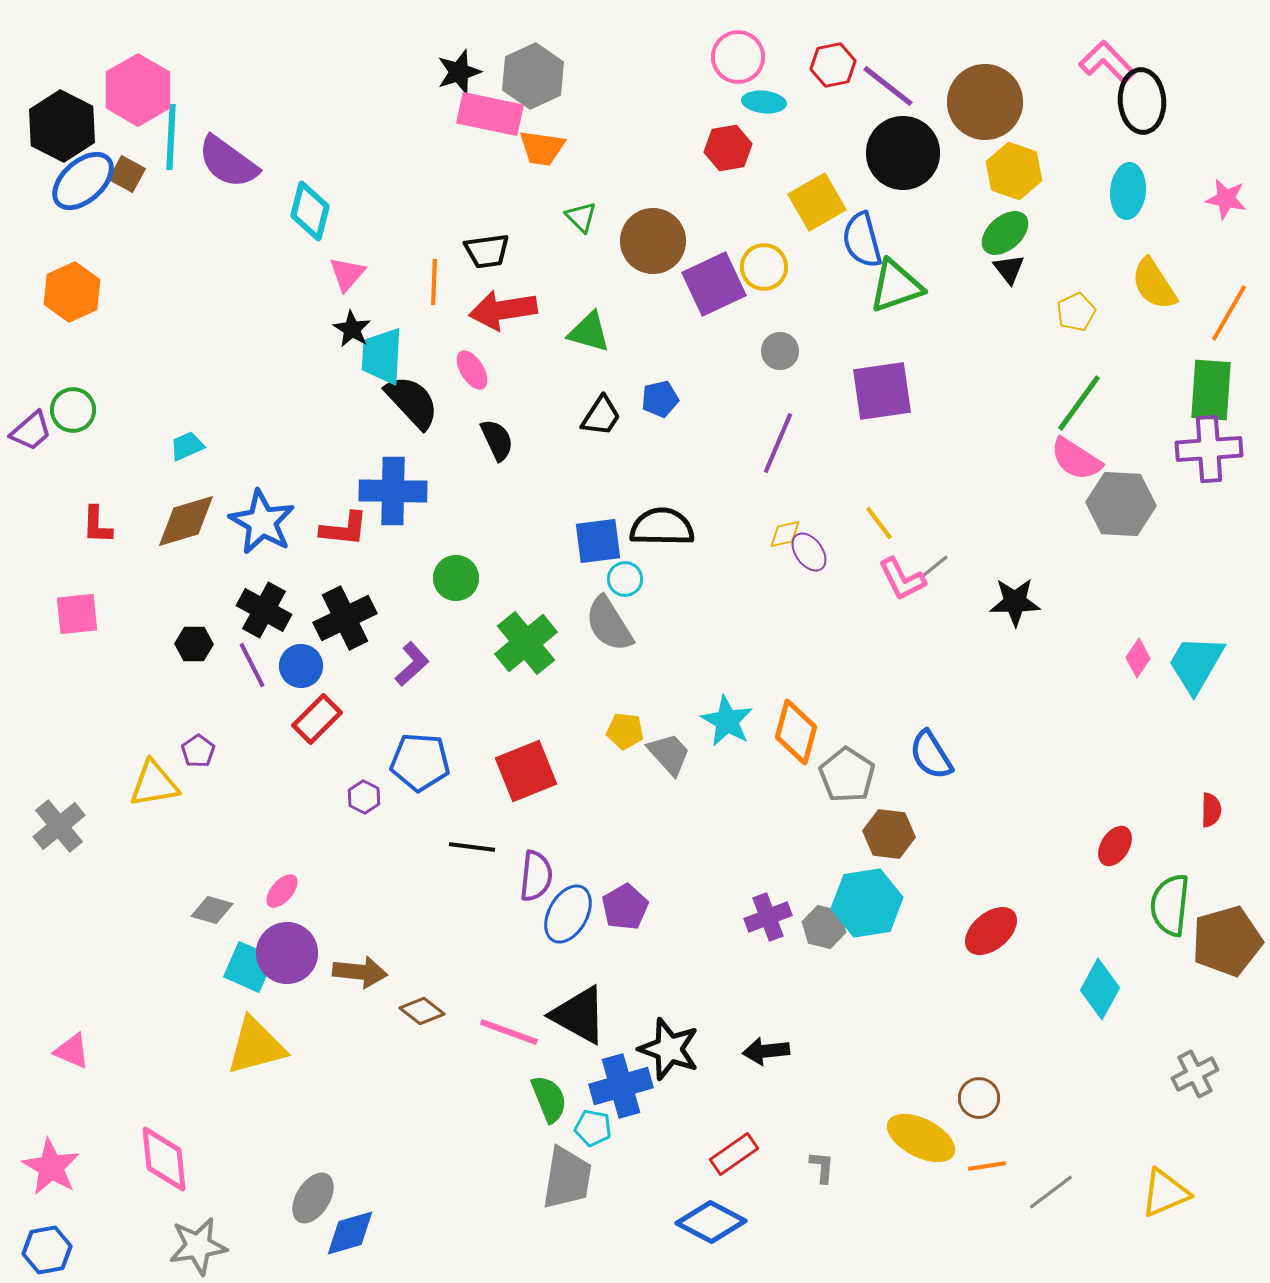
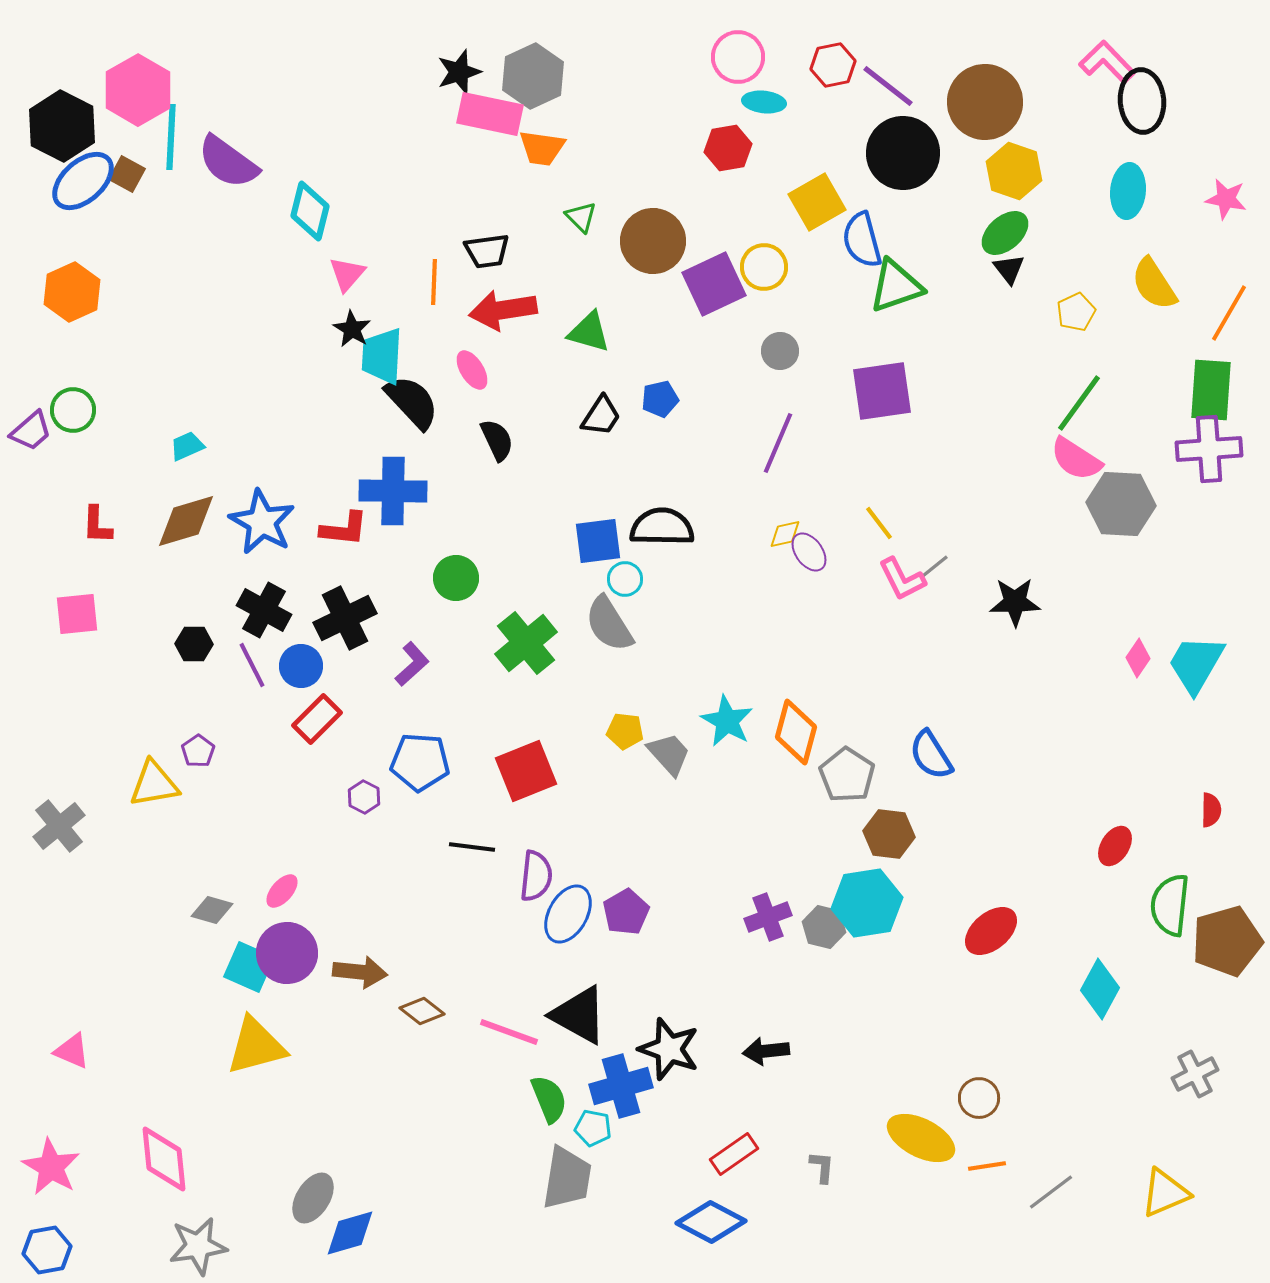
purple pentagon at (625, 907): moved 1 px right, 5 px down
